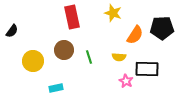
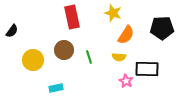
orange semicircle: moved 9 px left
yellow circle: moved 1 px up
